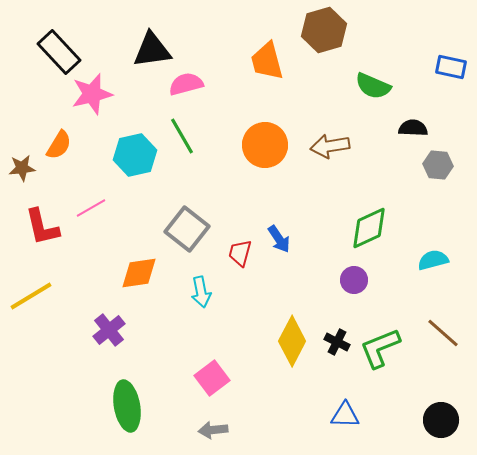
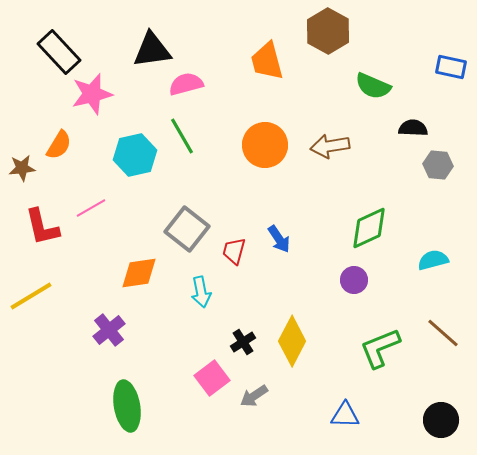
brown hexagon: moved 4 px right, 1 px down; rotated 15 degrees counterclockwise
red trapezoid: moved 6 px left, 2 px up
black cross: moved 94 px left; rotated 30 degrees clockwise
gray arrow: moved 41 px right, 34 px up; rotated 28 degrees counterclockwise
